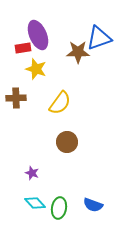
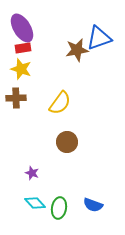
purple ellipse: moved 16 px left, 7 px up; rotated 8 degrees counterclockwise
brown star: moved 1 px left, 2 px up; rotated 10 degrees counterclockwise
yellow star: moved 15 px left
